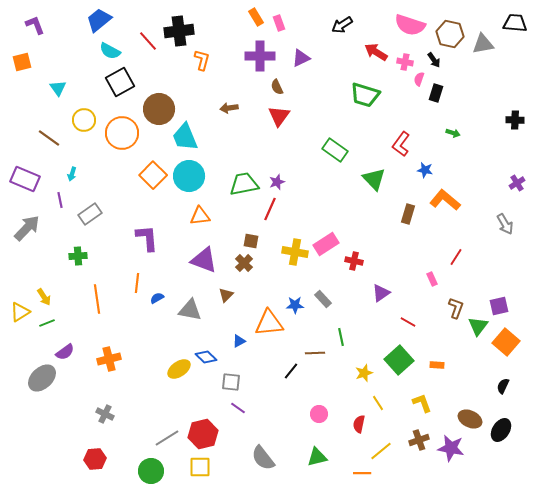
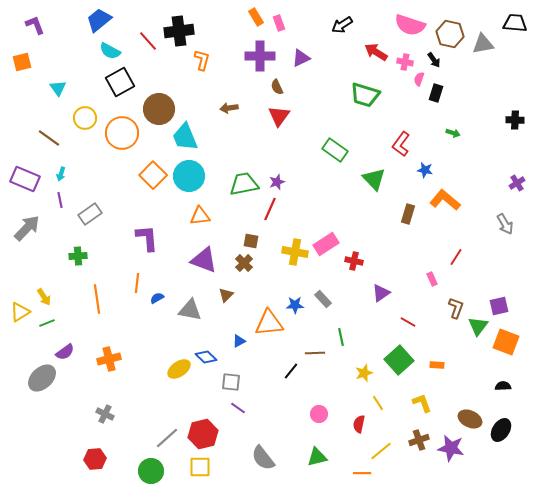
yellow circle at (84, 120): moved 1 px right, 2 px up
cyan arrow at (72, 174): moved 11 px left
orange square at (506, 342): rotated 20 degrees counterclockwise
black semicircle at (503, 386): rotated 63 degrees clockwise
gray line at (167, 438): rotated 10 degrees counterclockwise
